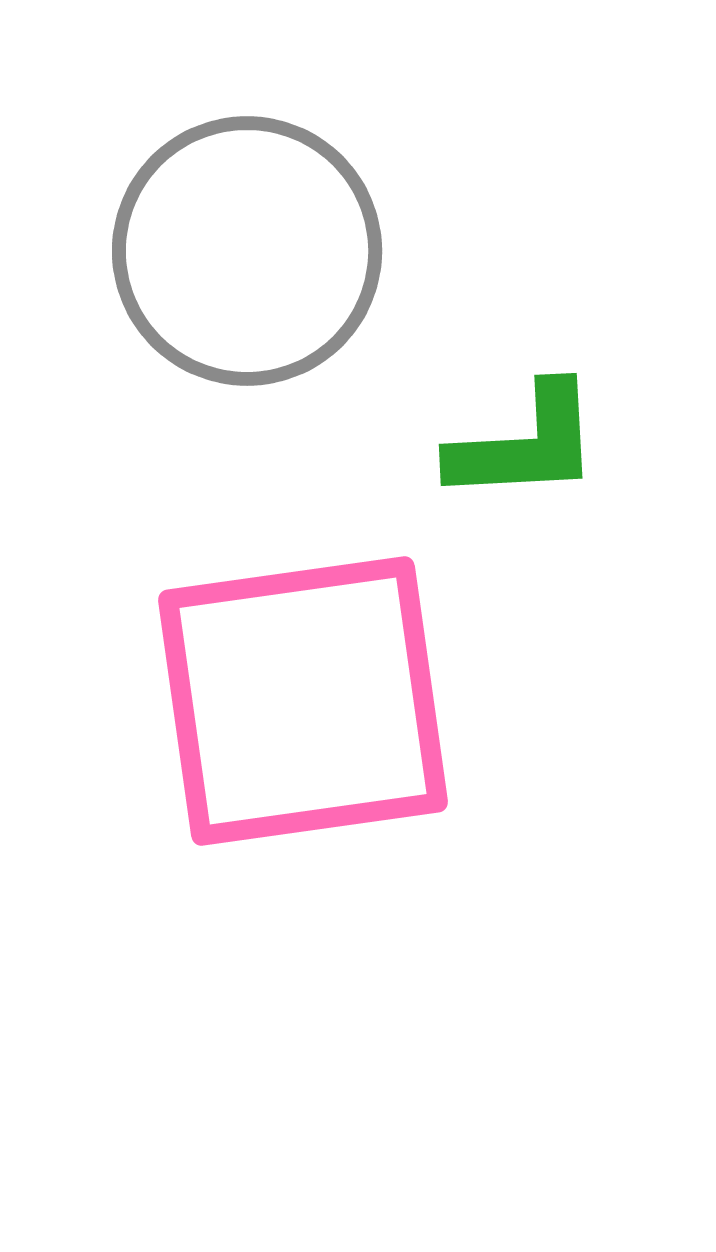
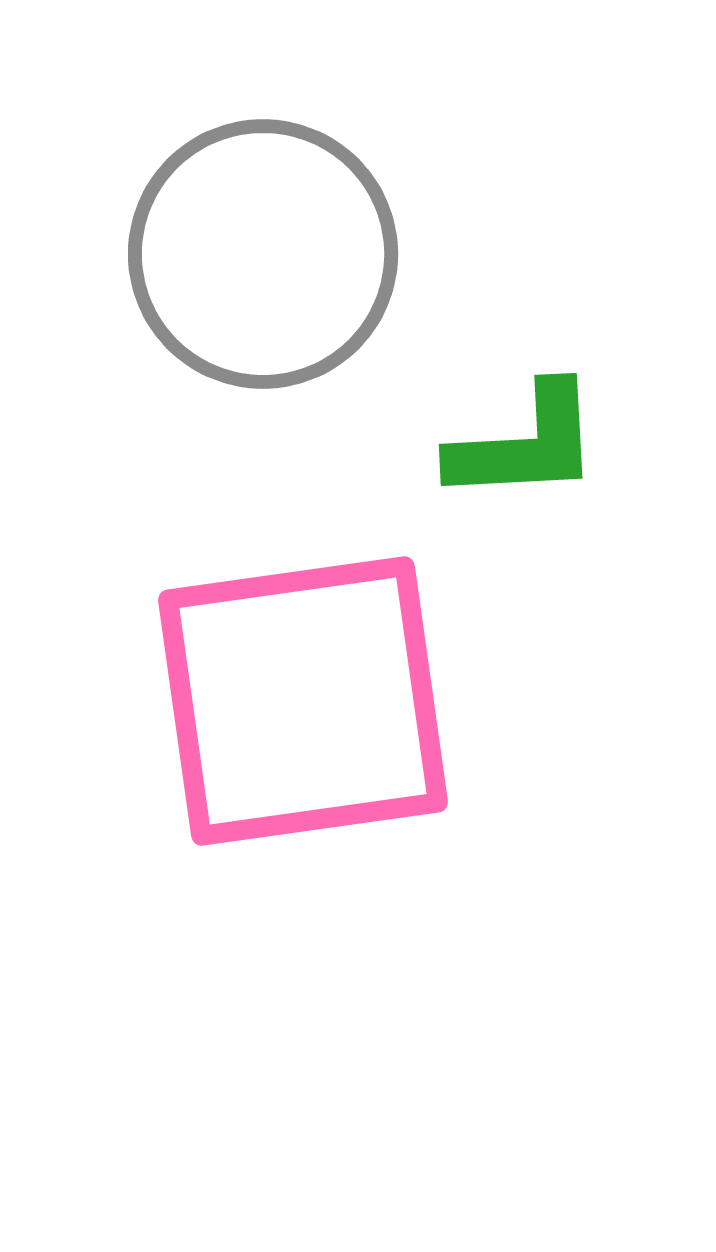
gray circle: moved 16 px right, 3 px down
